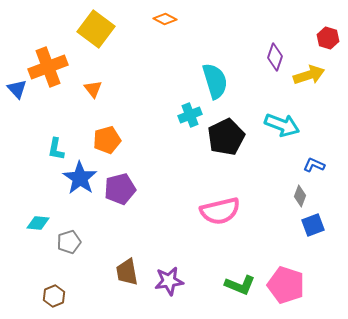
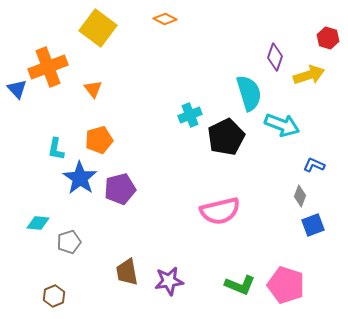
yellow square: moved 2 px right, 1 px up
cyan semicircle: moved 34 px right, 12 px down
orange pentagon: moved 8 px left
